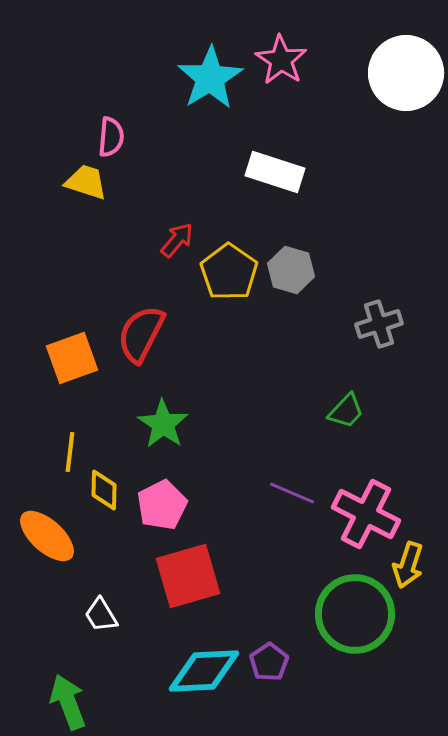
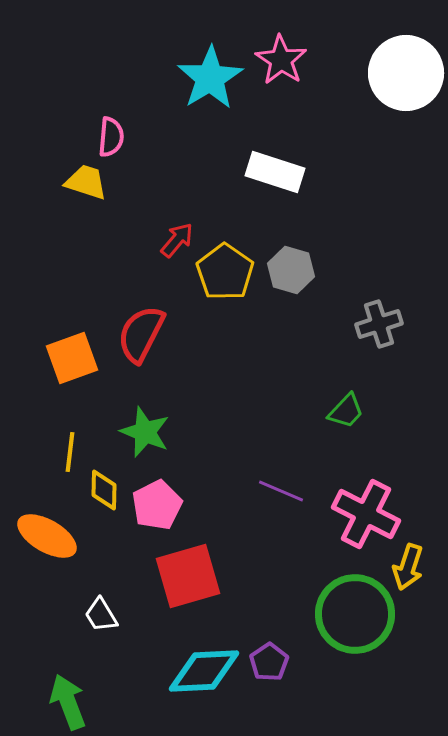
yellow pentagon: moved 4 px left
green star: moved 18 px left, 8 px down; rotated 12 degrees counterclockwise
purple line: moved 11 px left, 2 px up
pink pentagon: moved 5 px left
orange ellipse: rotated 12 degrees counterclockwise
yellow arrow: moved 2 px down
